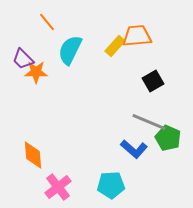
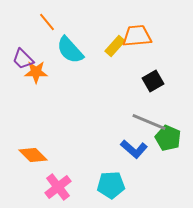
cyan semicircle: rotated 68 degrees counterclockwise
orange diamond: rotated 40 degrees counterclockwise
